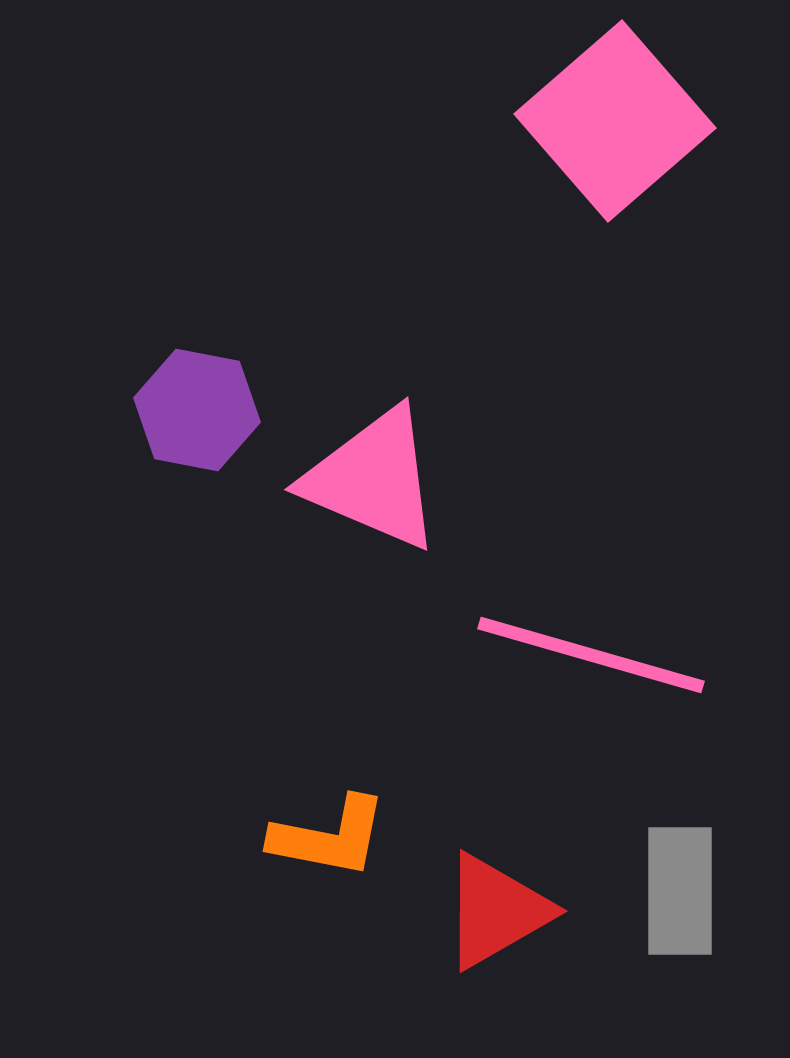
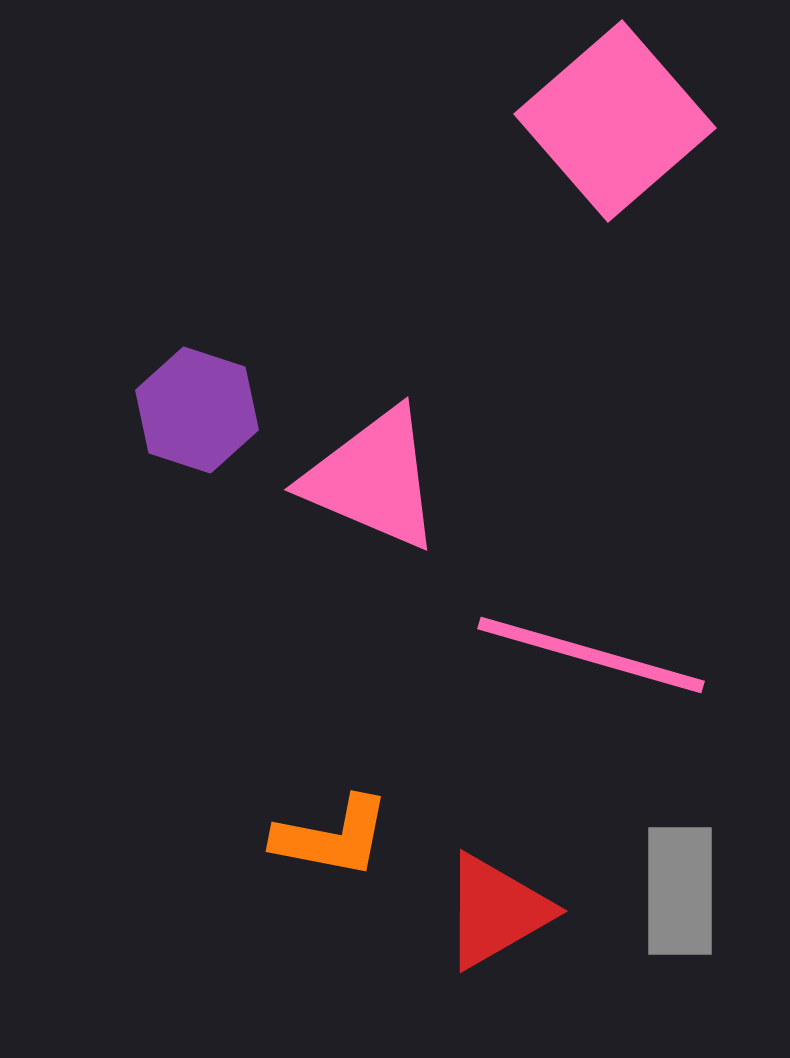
purple hexagon: rotated 7 degrees clockwise
orange L-shape: moved 3 px right
